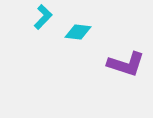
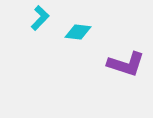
cyan L-shape: moved 3 px left, 1 px down
